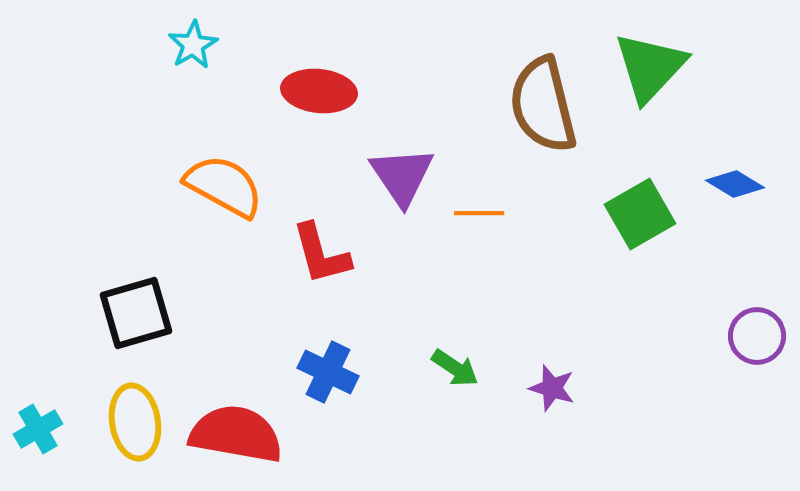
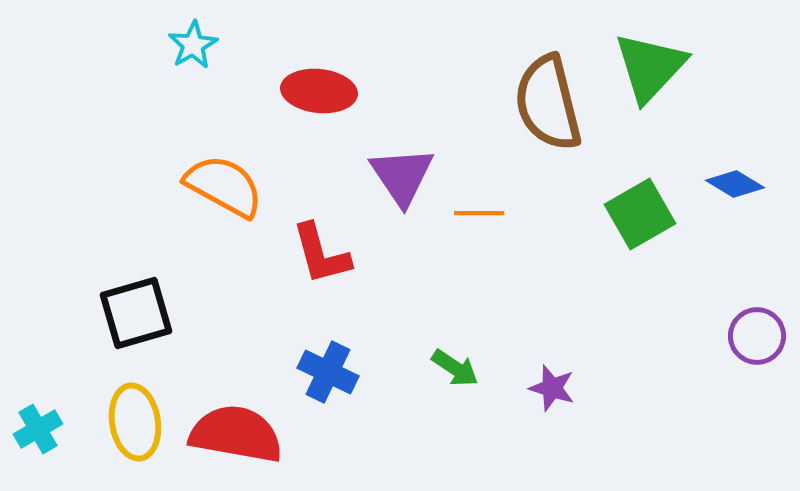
brown semicircle: moved 5 px right, 2 px up
